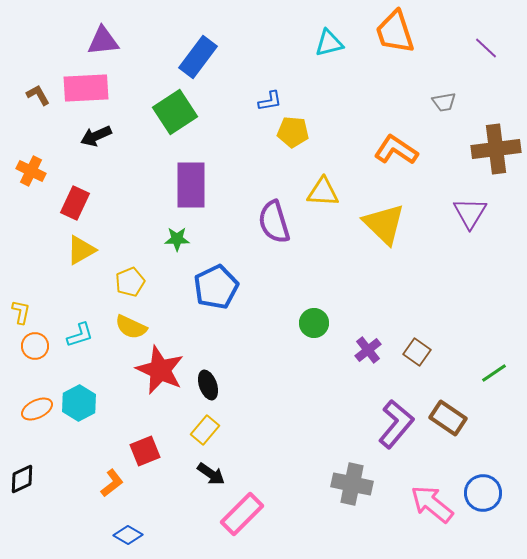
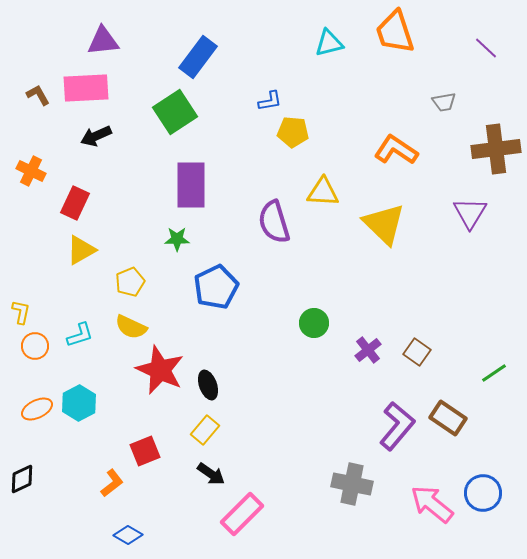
purple L-shape at (396, 424): moved 1 px right, 2 px down
